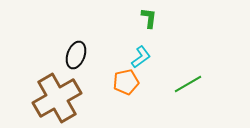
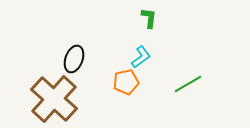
black ellipse: moved 2 px left, 4 px down
brown cross: moved 3 px left, 1 px down; rotated 18 degrees counterclockwise
